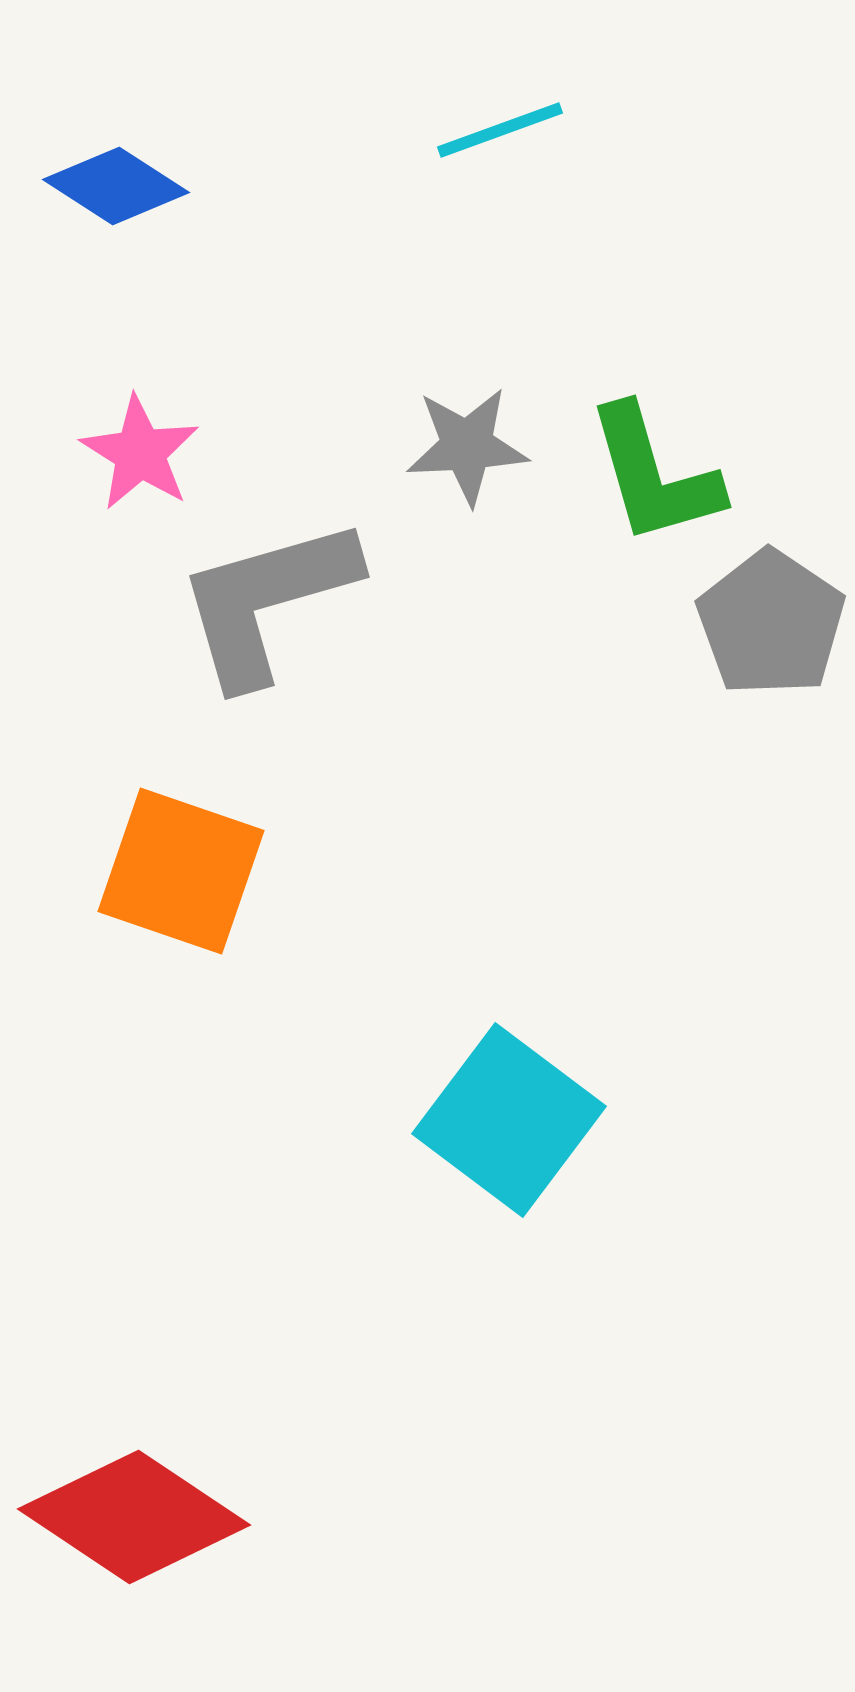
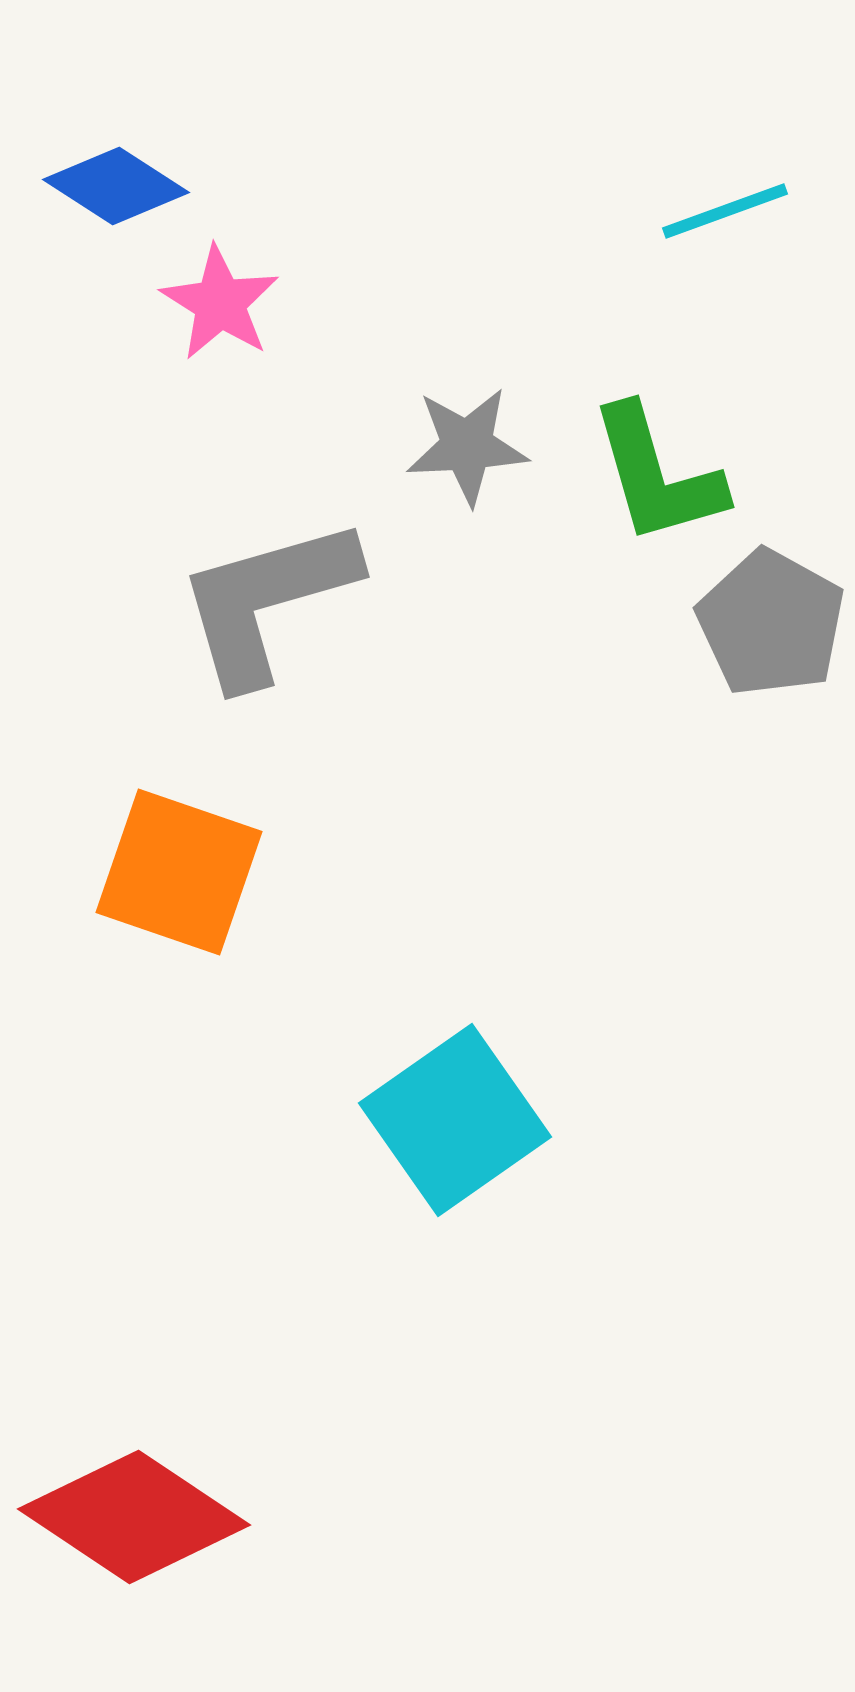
cyan line: moved 225 px right, 81 px down
pink star: moved 80 px right, 150 px up
green L-shape: moved 3 px right
gray pentagon: rotated 5 degrees counterclockwise
orange square: moved 2 px left, 1 px down
cyan square: moved 54 px left; rotated 18 degrees clockwise
